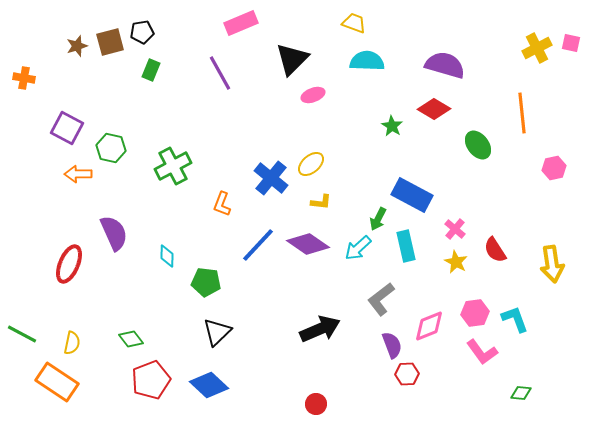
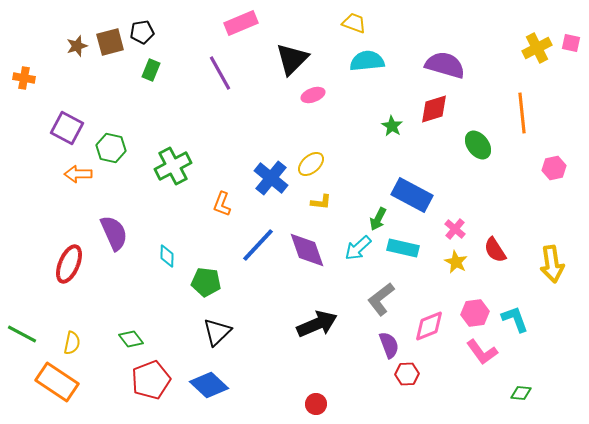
cyan semicircle at (367, 61): rotated 8 degrees counterclockwise
red diamond at (434, 109): rotated 48 degrees counterclockwise
purple diamond at (308, 244): moved 1 px left, 6 px down; rotated 36 degrees clockwise
cyan rectangle at (406, 246): moved 3 px left, 2 px down; rotated 64 degrees counterclockwise
black arrow at (320, 329): moved 3 px left, 5 px up
purple semicircle at (392, 345): moved 3 px left
